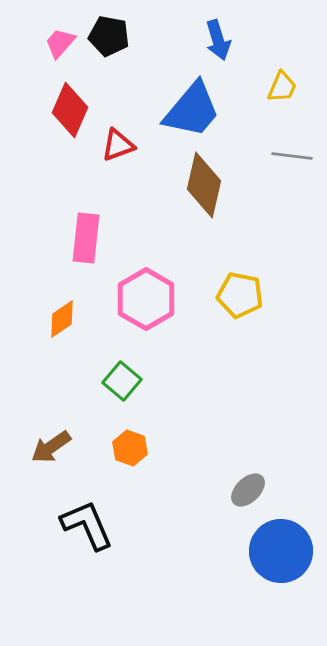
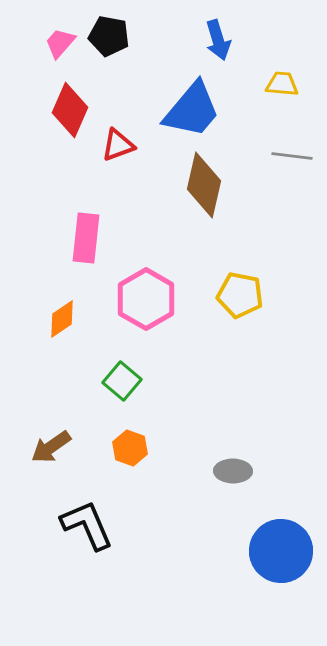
yellow trapezoid: moved 3 px up; rotated 108 degrees counterclockwise
gray ellipse: moved 15 px left, 19 px up; rotated 45 degrees clockwise
